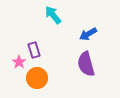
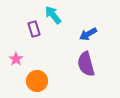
purple rectangle: moved 21 px up
pink star: moved 3 px left, 3 px up
orange circle: moved 3 px down
